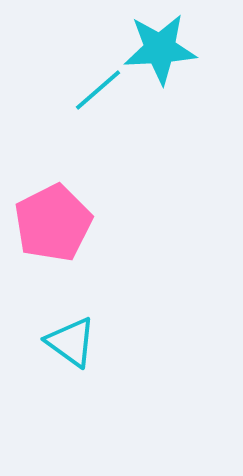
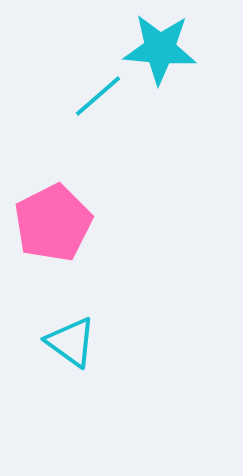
cyan star: rotated 8 degrees clockwise
cyan line: moved 6 px down
